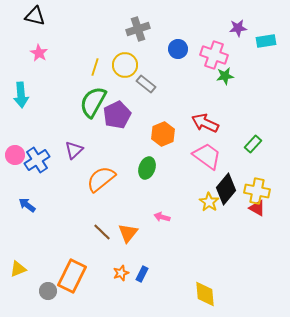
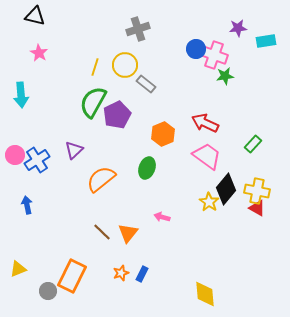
blue circle: moved 18 px right
blue arrow: rotated 42 degrees clockwise
